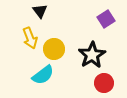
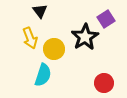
black star: moved 7 px left, 18 px up
cyan semicircle: rotated 35 degrees counterclockwise
